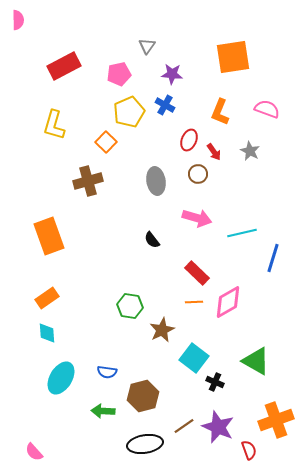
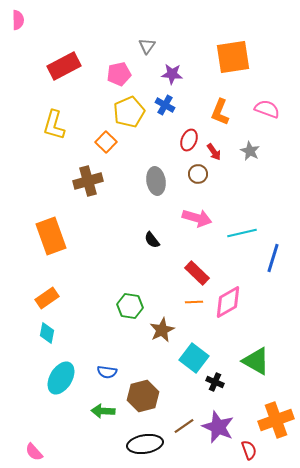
orange rectangle at (49, 236): moved 2 px right
cyan diamond at (47, 333): rotated 15 degrees clockwise
